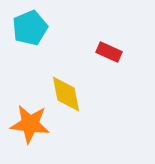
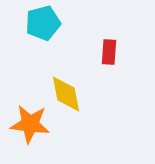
cyan pentagon: moved 13 px right, 5 px up; rotated 8 degrees clockwise
red rectangle: rotated 70 degrees clockwise
